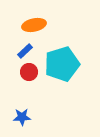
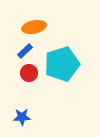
orange ellipse: moved 2 px down
red circle: moved 1 px down
